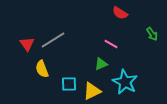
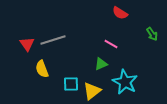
gray line: rotated 15 degrees clockwise
cyan square: moved 2 px right
yellow triangle: rotated 12 degrees counterclockwise
